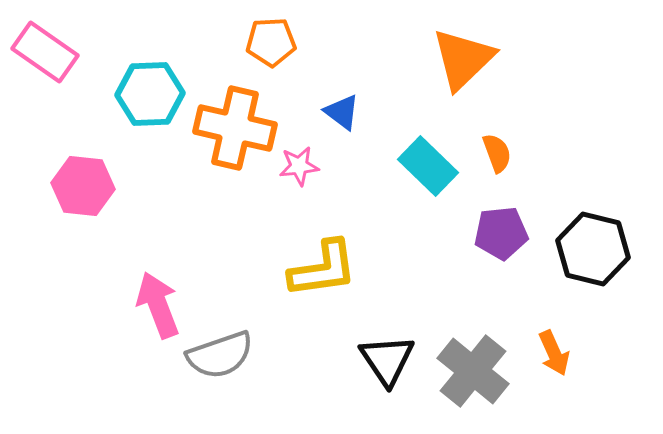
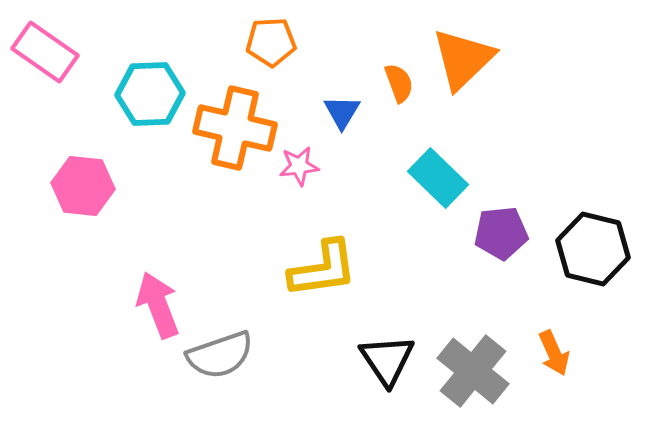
blue triangle: rotated 24 degrees clockwise
orange semicircle: moved 98 px left, 70 px up
cyan rectangle: moved 10 px right, 12 px down
